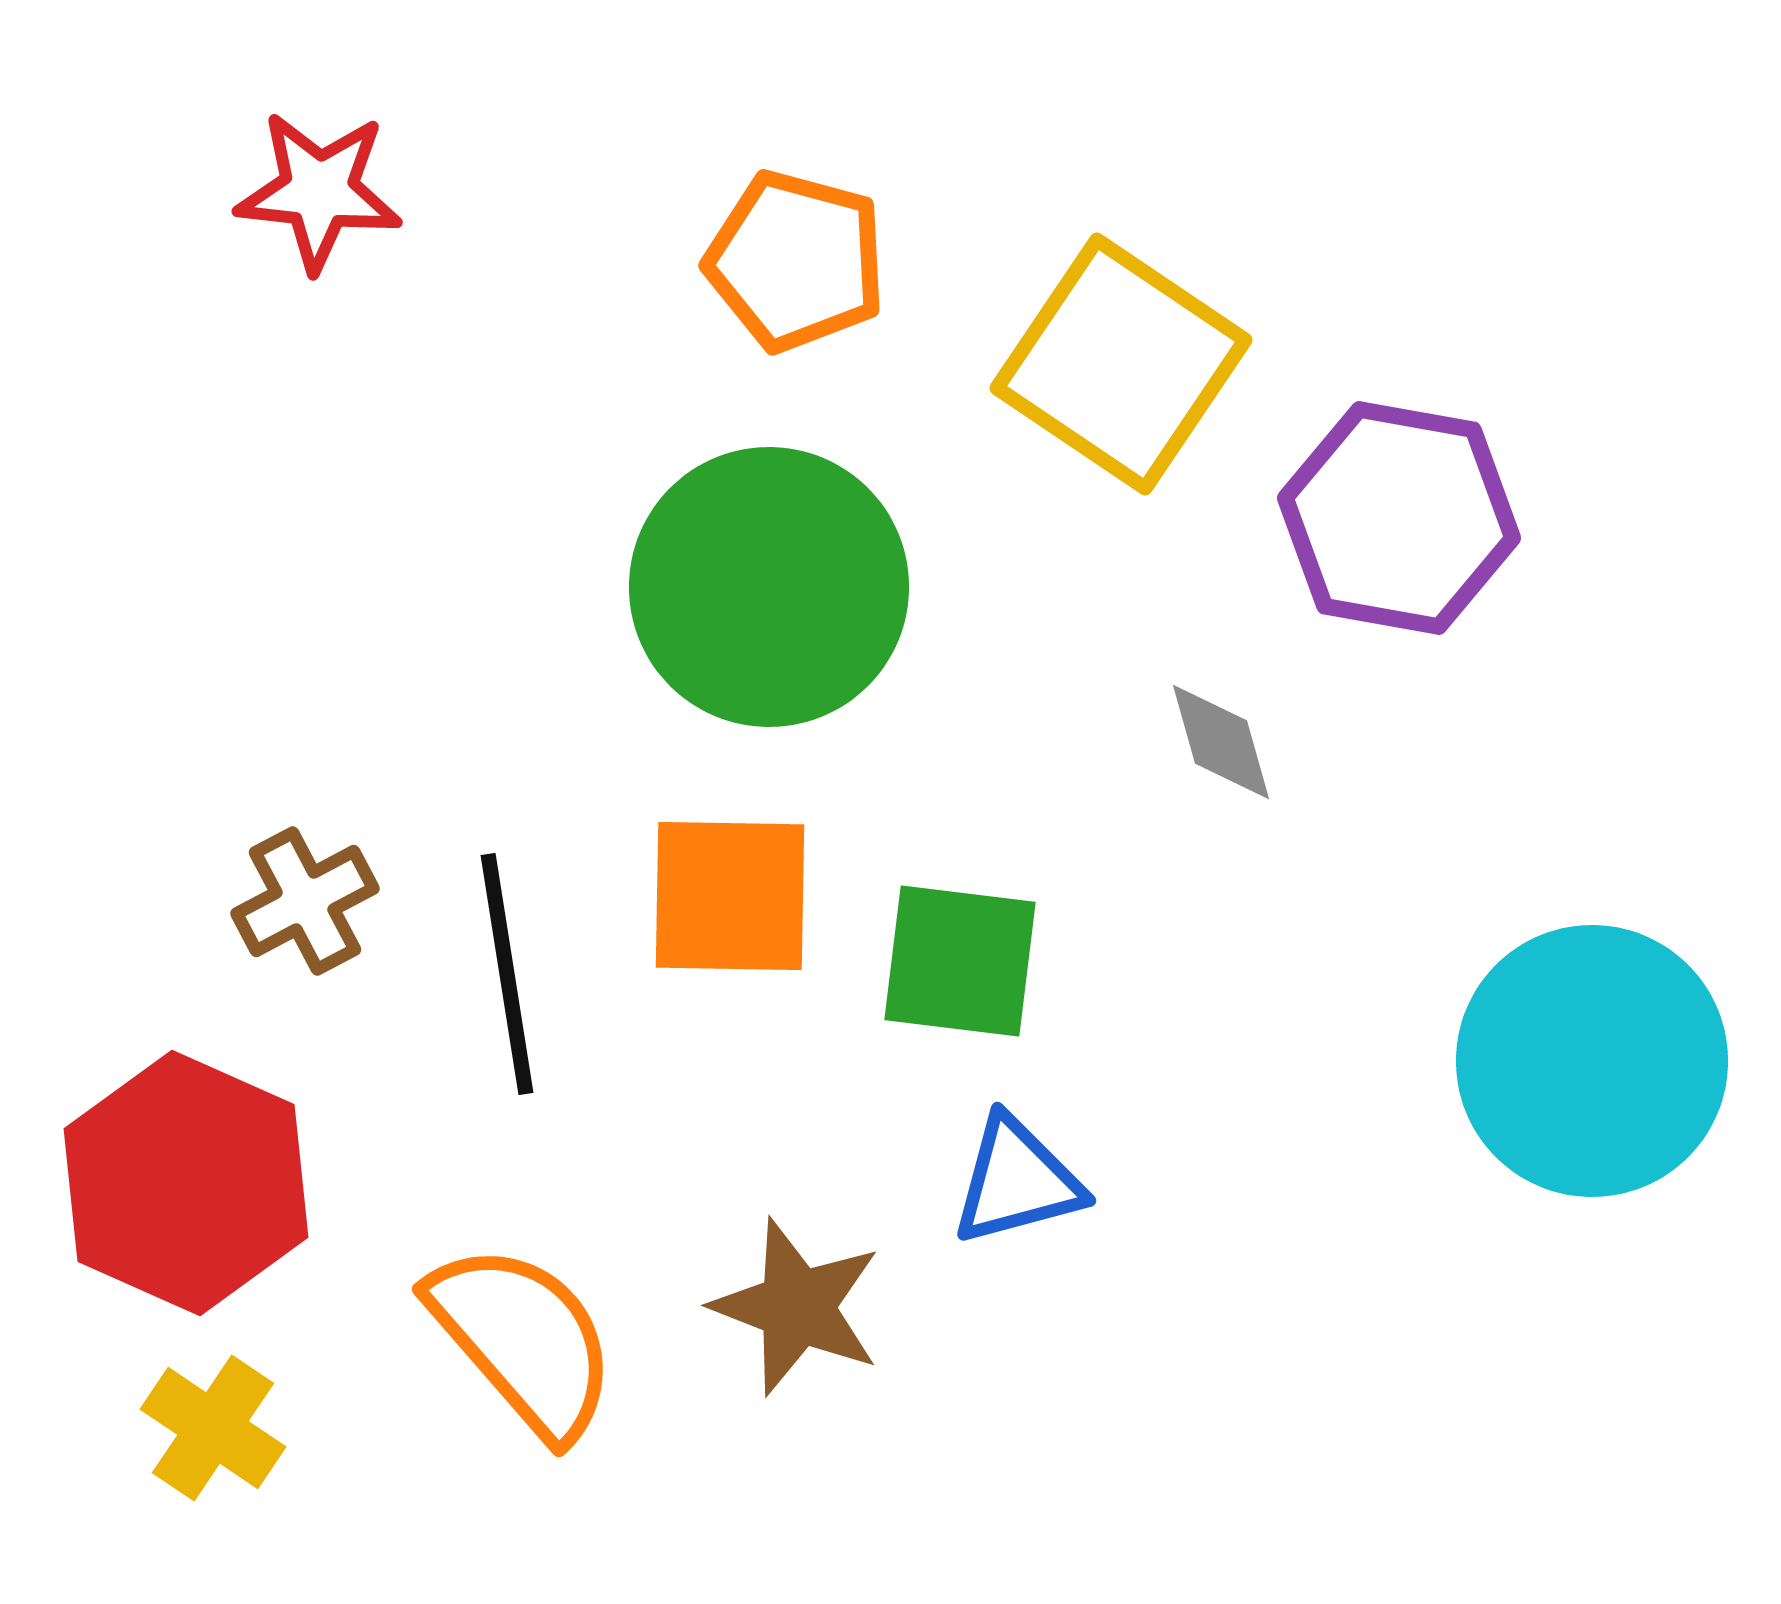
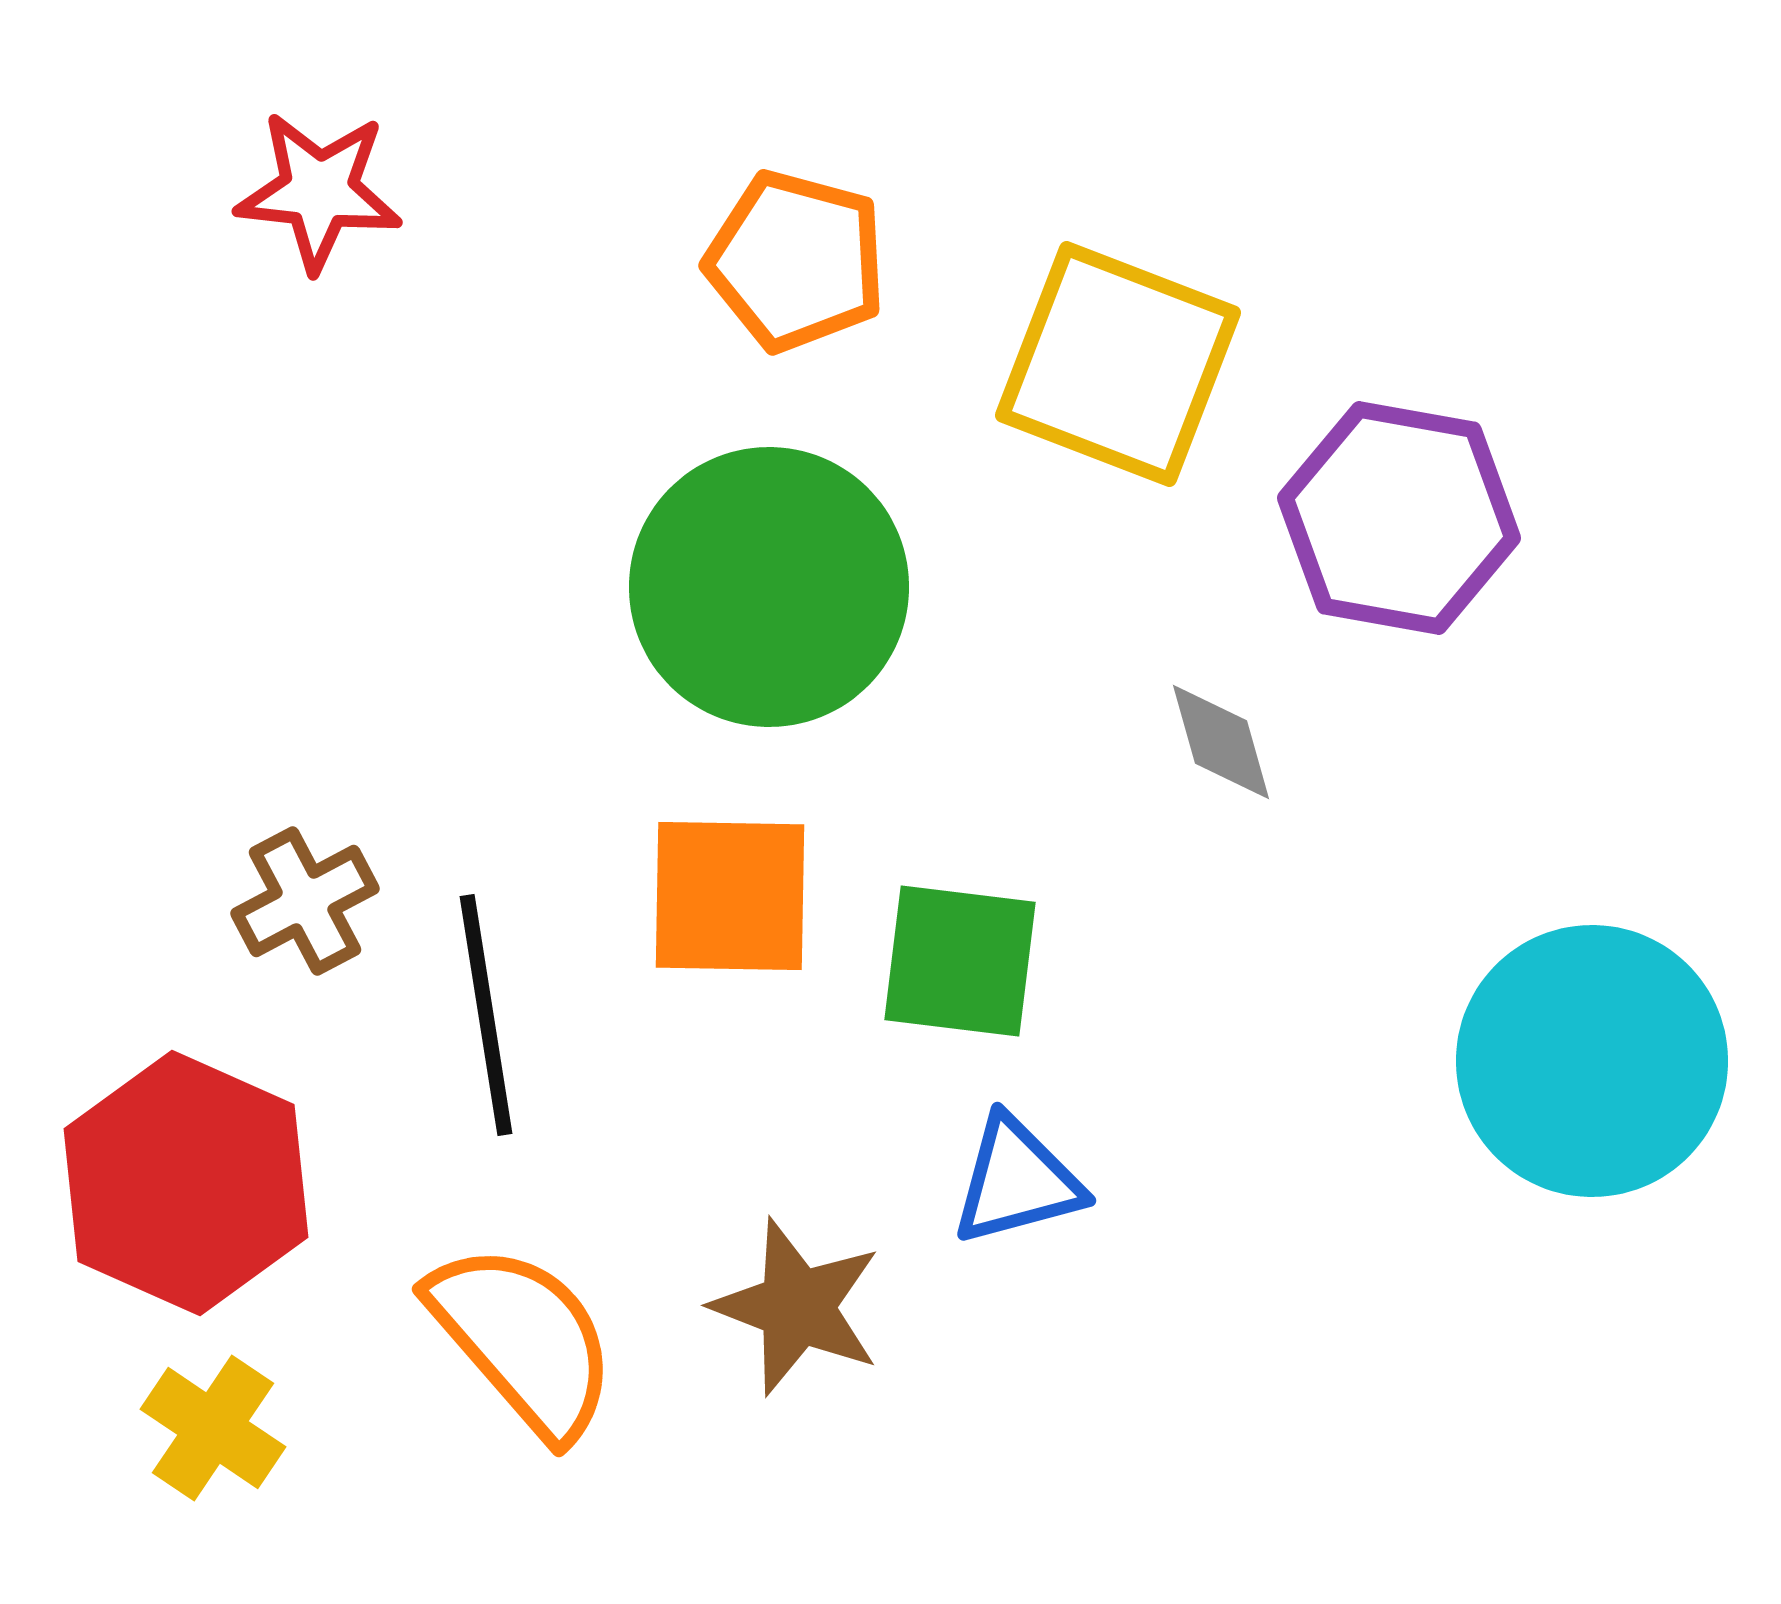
yellow square: moved 3 px left; rotated 13 degrees counterclockwise
black line: moved 21 px left, 41 px down
